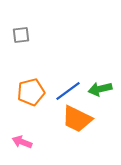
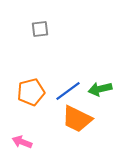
gray square: moved 19 px right, 6 px up
